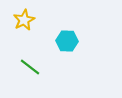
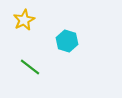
cyan hexagon: rotated 15 degrees clockwise
